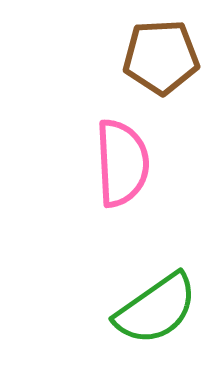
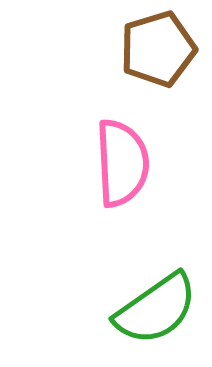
brown pentagon: moved 3 px left, 8 px up; rotated 14 degrees counterclockwise
